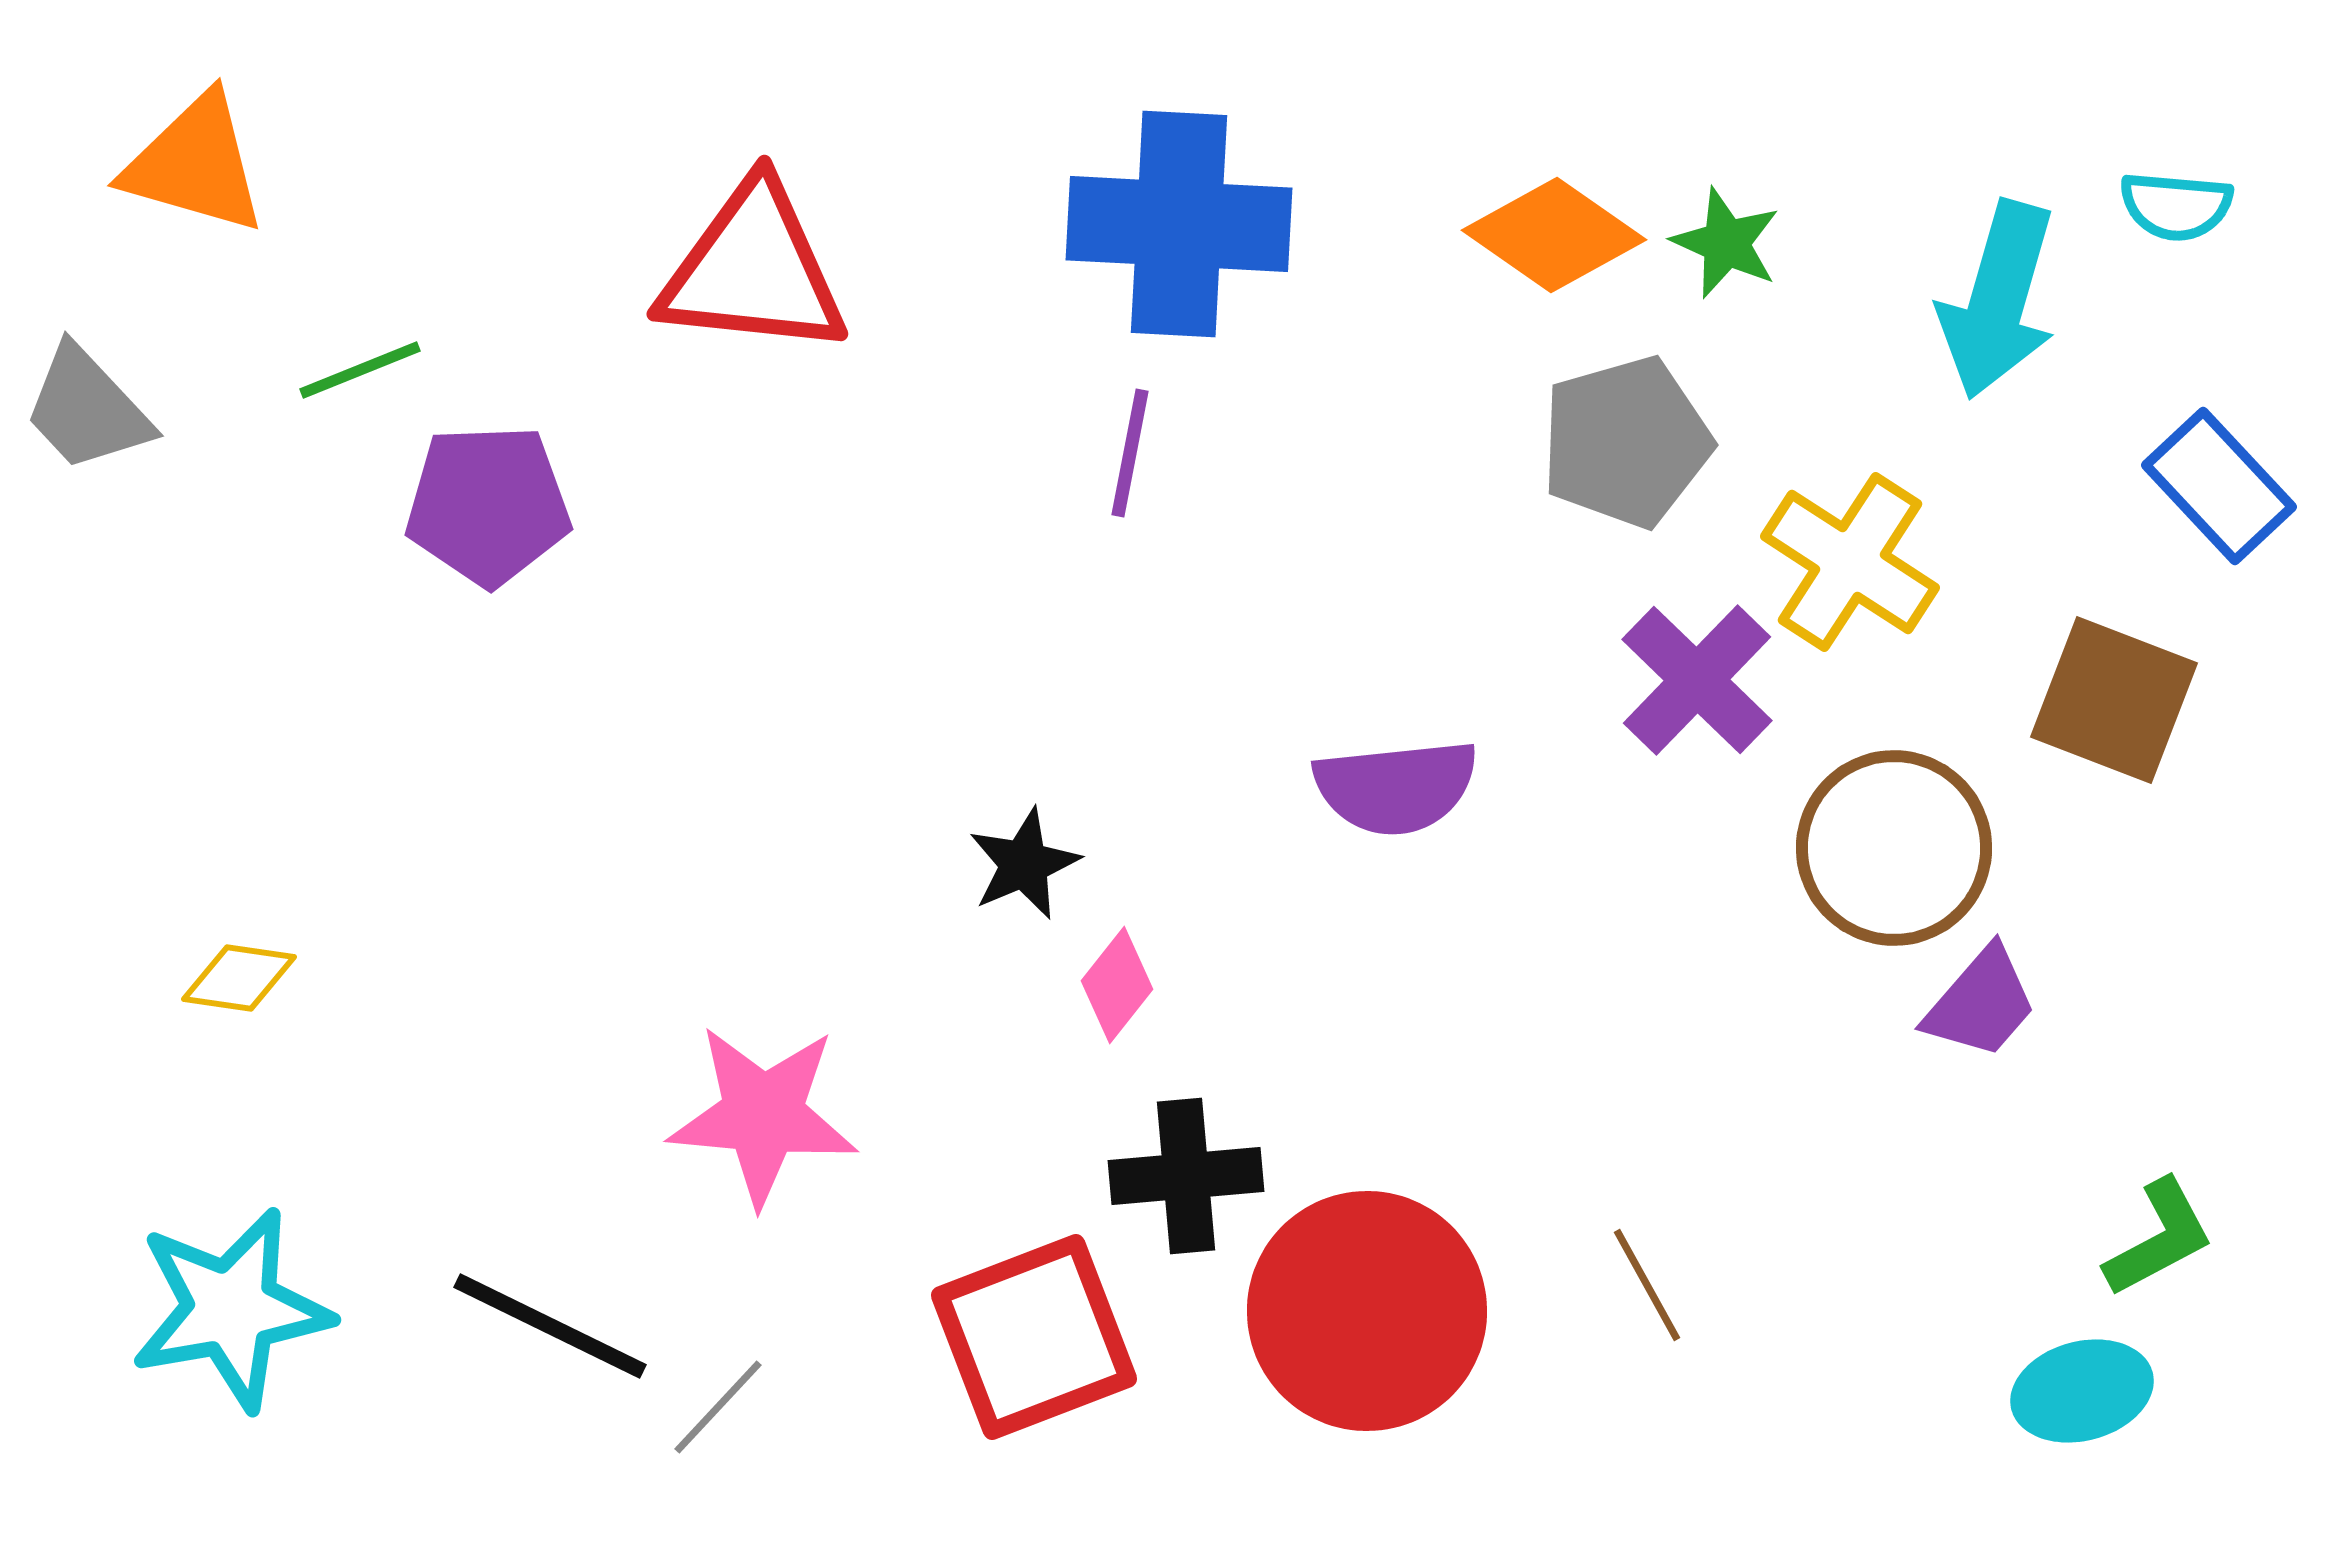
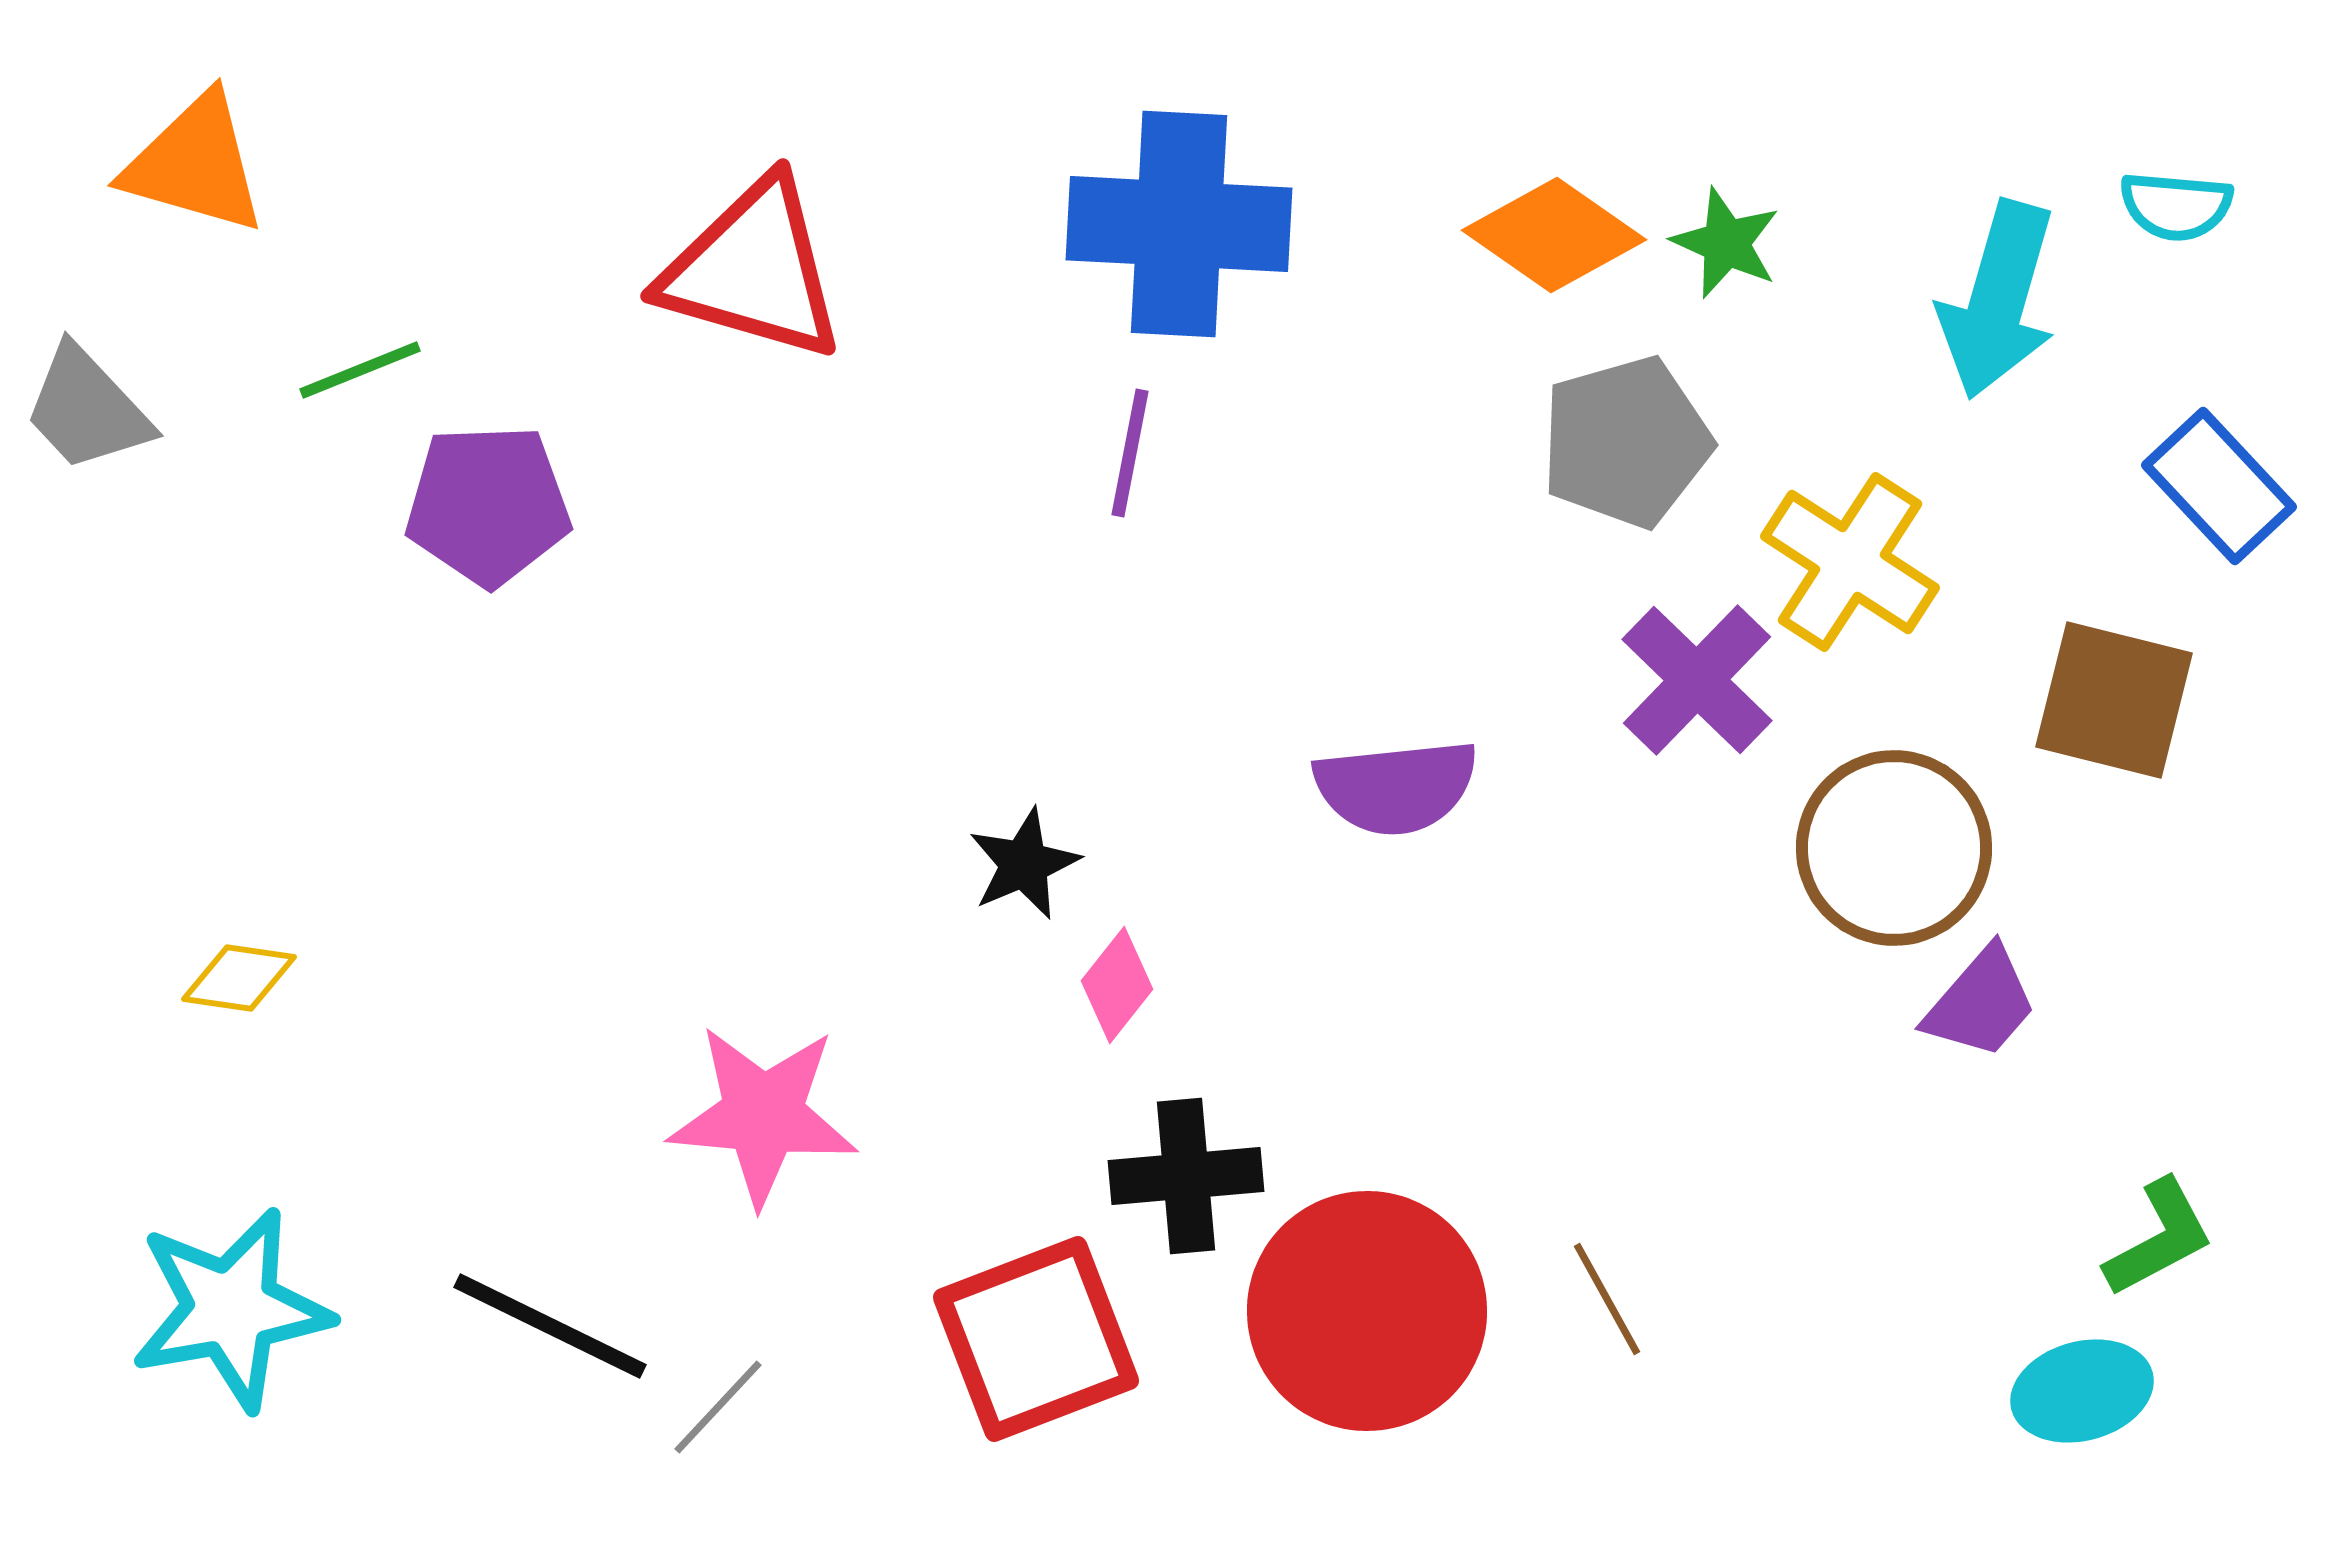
red triangle: rotated 10 degrees clockwise
brown square: rotated 7 degrees counterclockwise
brown line: moved 40 px left, 14 px down
red square: moved 2 px right, 2 px down
